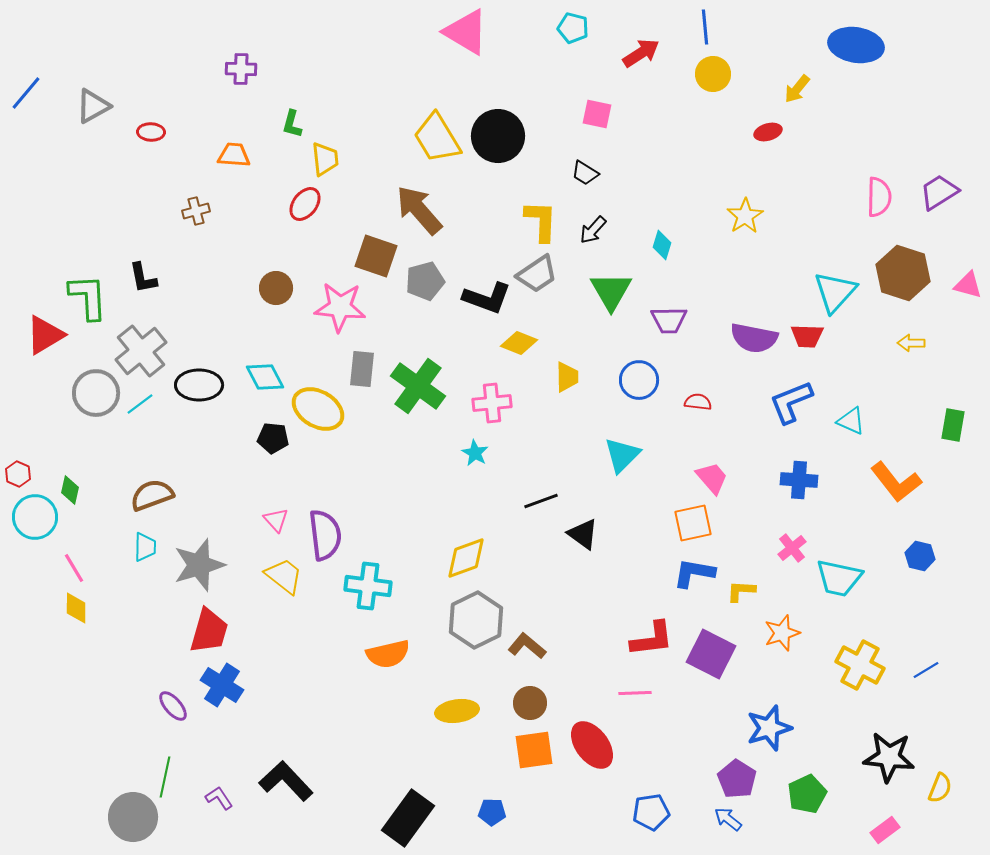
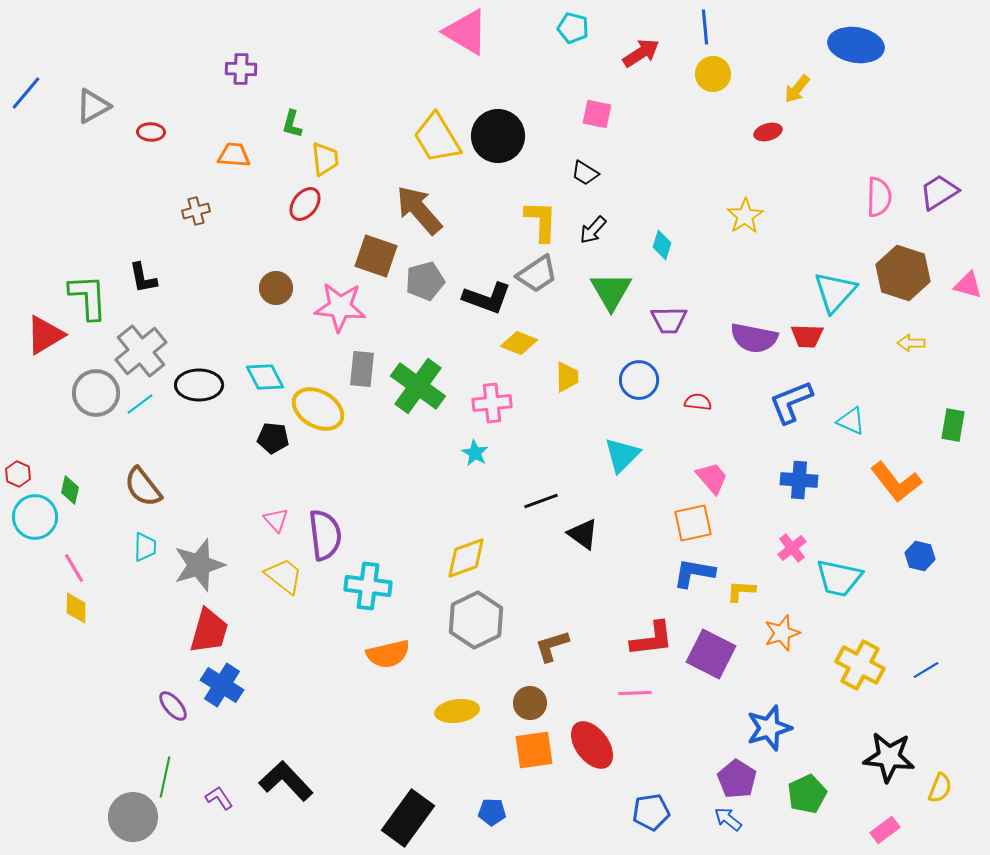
brown semicircle at (152, 495): moved 9 px left, 8 px up; rotated 108 degrees counterclockwise
brown L-shape at (527, 646): moved 25 px right; rotated 57 degrees counterclockwise
